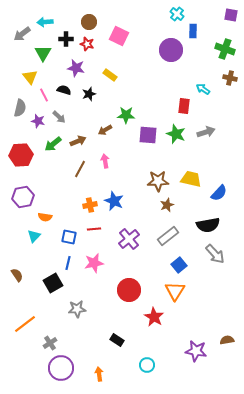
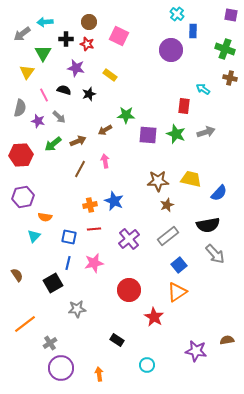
yellow triangle at (30, 77): moved 3 px left, 5 px up; rotated 14 degrees clockwise
orange triangle at (175, 291): moved 2 px right, 1 px down; rotated 25 degrees clockwise
